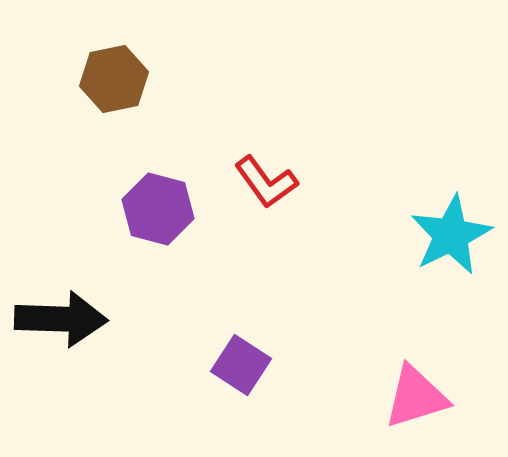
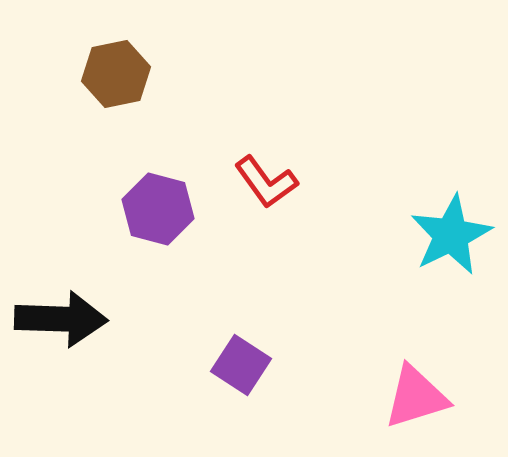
brown hexagon: moved 2 px right, 5 px up
